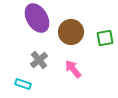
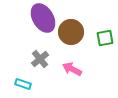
purple ellipse: moved 6 px right
gray cross: moved 1 px right, 1 px up
pink arrow: moved 1 px left; rotated 24 degrees counterclockwise
